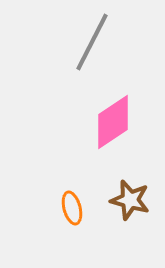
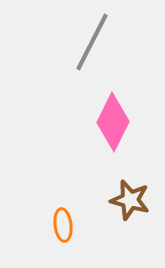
pink diamond: rotated 30 degrees counterclockwise
orange ellipse: moved 9 px left, 17 px down; rotated 8 degrees clockwise
